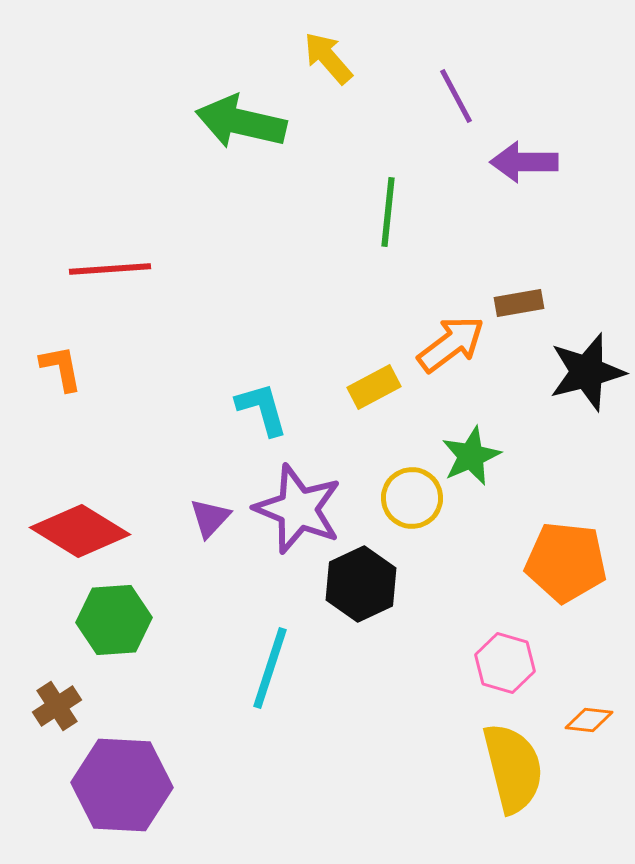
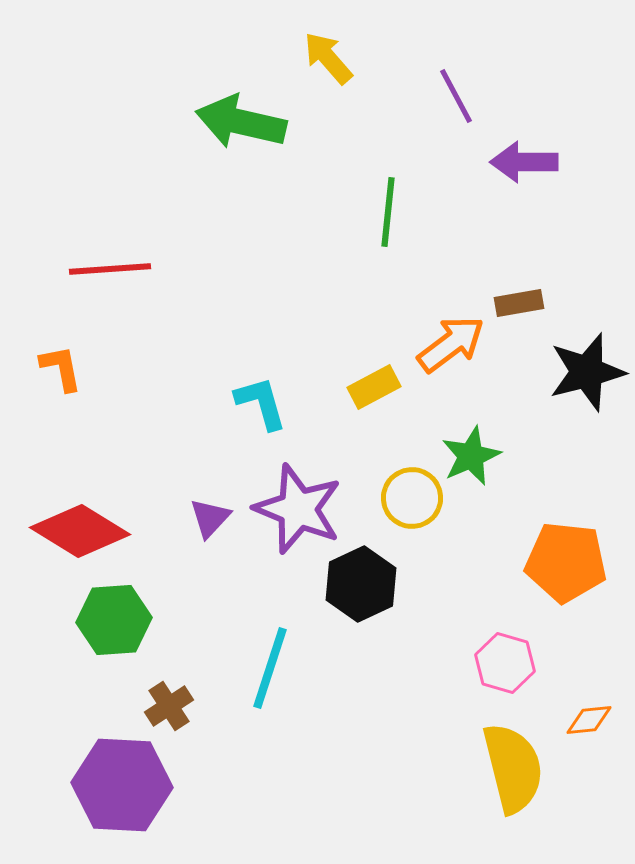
cyan L-shape: moved 1 px left, 6 px up
brown cross: moved 112 px right
orange diamond: rotated 12 degrees counterclockwise
